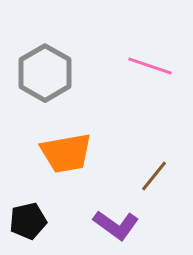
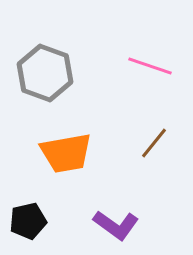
gray hexagon: rotated 10 degrees counterclockwise
brown line: moved 33 px up
